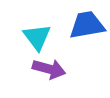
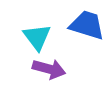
blue trapezoid: rotated 27 degrees clockwise
